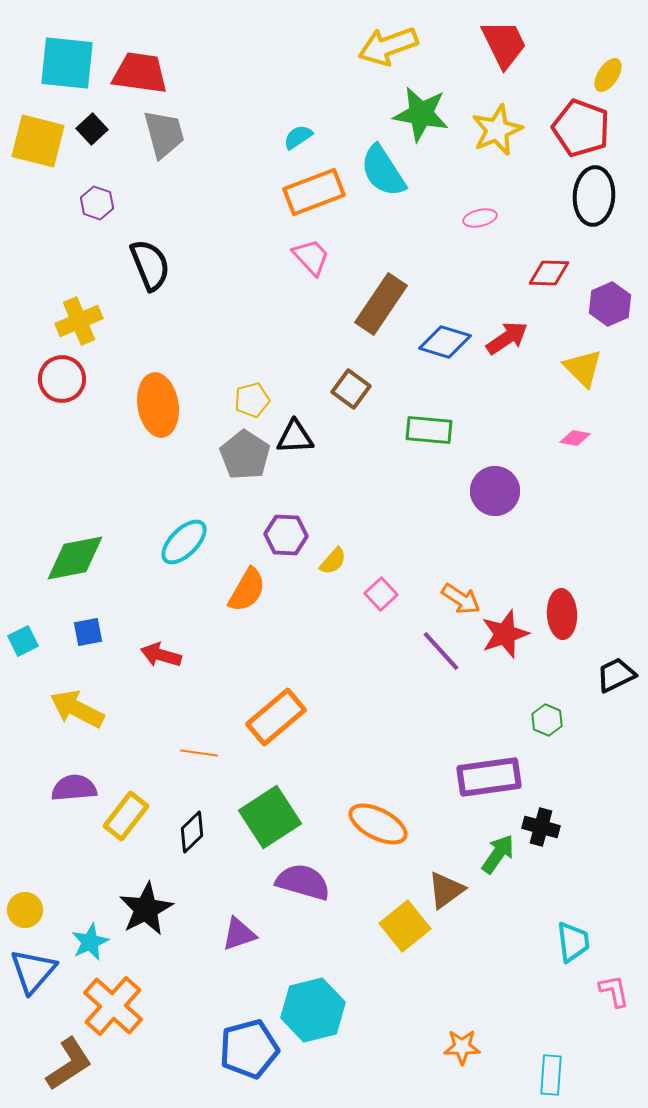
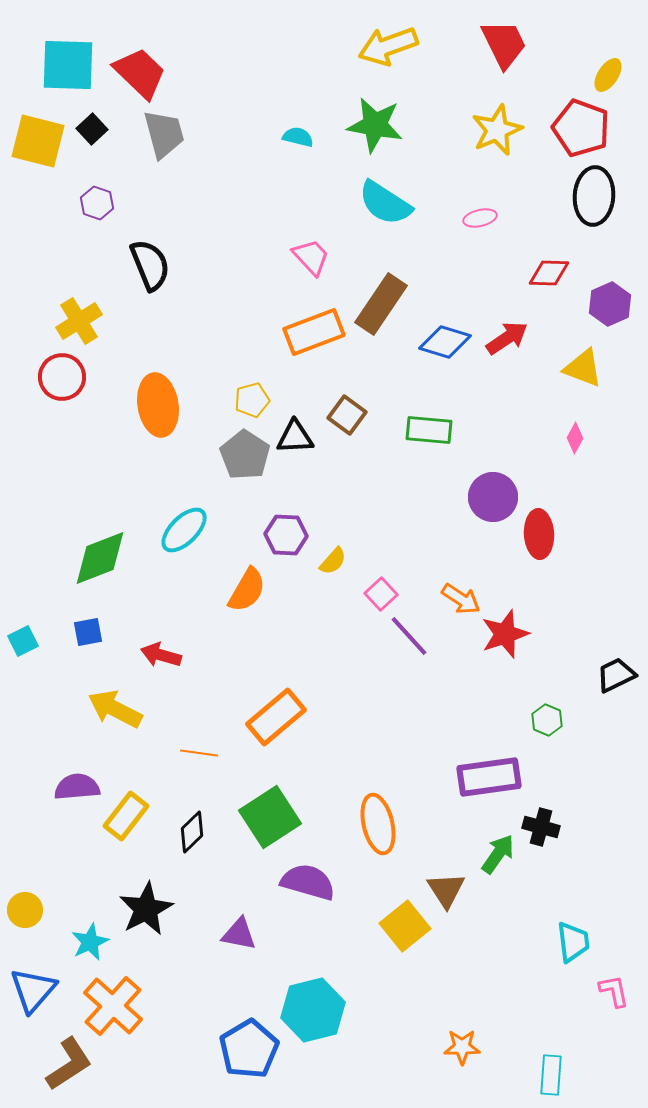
cyan square at (67, 63): moved 1 px right, 2 px down; rotated 4 degrees counterclockwise
red trapezoid at (140, 73): rotated 36 degrees clockwise
green star at (421, 114): moved 46 px left, 11 px down
cyan semicircle at (298, 137): rotated 48 degrees clockwise
cyan semicircle at (383, 171): moved 2 px right, 32 px down; rotated 24 degrees counterclockwise
orange rectangle at (314, 192): moved 140 px down
yellow cross at (79, 321): rotated 9 degrees counterclockwise
yellow triangle at (583, 368): rotated 24 degrees counterclockwise
red circle at (62, 379): moved 2 px up
brown square at (351, 389): moved 4 px left, 26 px down
pink diamond at (575, 438): rotated 72 degrees counterclockwise
purple circle at (495, 491): moved 2 px left, 6 px down
cyan ellipse at (184, 542): moved 12 px up
green diamond at (75, 558): moved 25 px right; rotated 10 degrees counterclockwise
red ellipse at (562, 614): moved 23 px left, 80 px up
purple line at (441, 651): moved 32 px left, 15 px up
yellow arrow at (77, 709): moved 38 px right
purple semicircle at (74, 788): moved 3 px right, 1 px up
orange ellipse at (378, 824): rotated 50 degrees clockwise
purple semicircle at (303, 882): moved 5 px right
brown triangle at (446, 890): rotated 27 degrees counterclockwise
purple triangle at (239, 934): rotated 30 degrees clockwise
blue triangle at (33, 971): moved 19 px down
blue pentagon at (249, 1049): rotated 16 degrees counterclockwise
